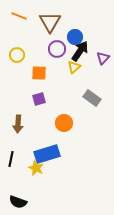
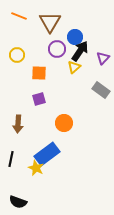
gray rectangle: moved 9 px right, 8 px up
blue rectangle: rotated 20 degrees counterclockwise
